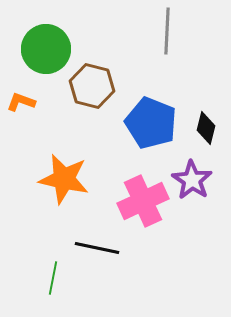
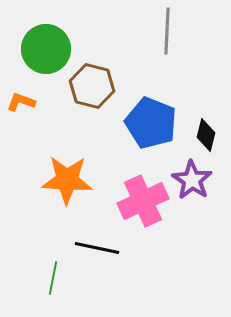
black diamond: moved 7 px down
orange star: moved 3 px right, 1 px down; rotated 9 degrees counterclockwise
